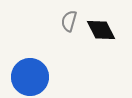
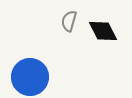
black diamond: moved 2 px right, 1 px down
